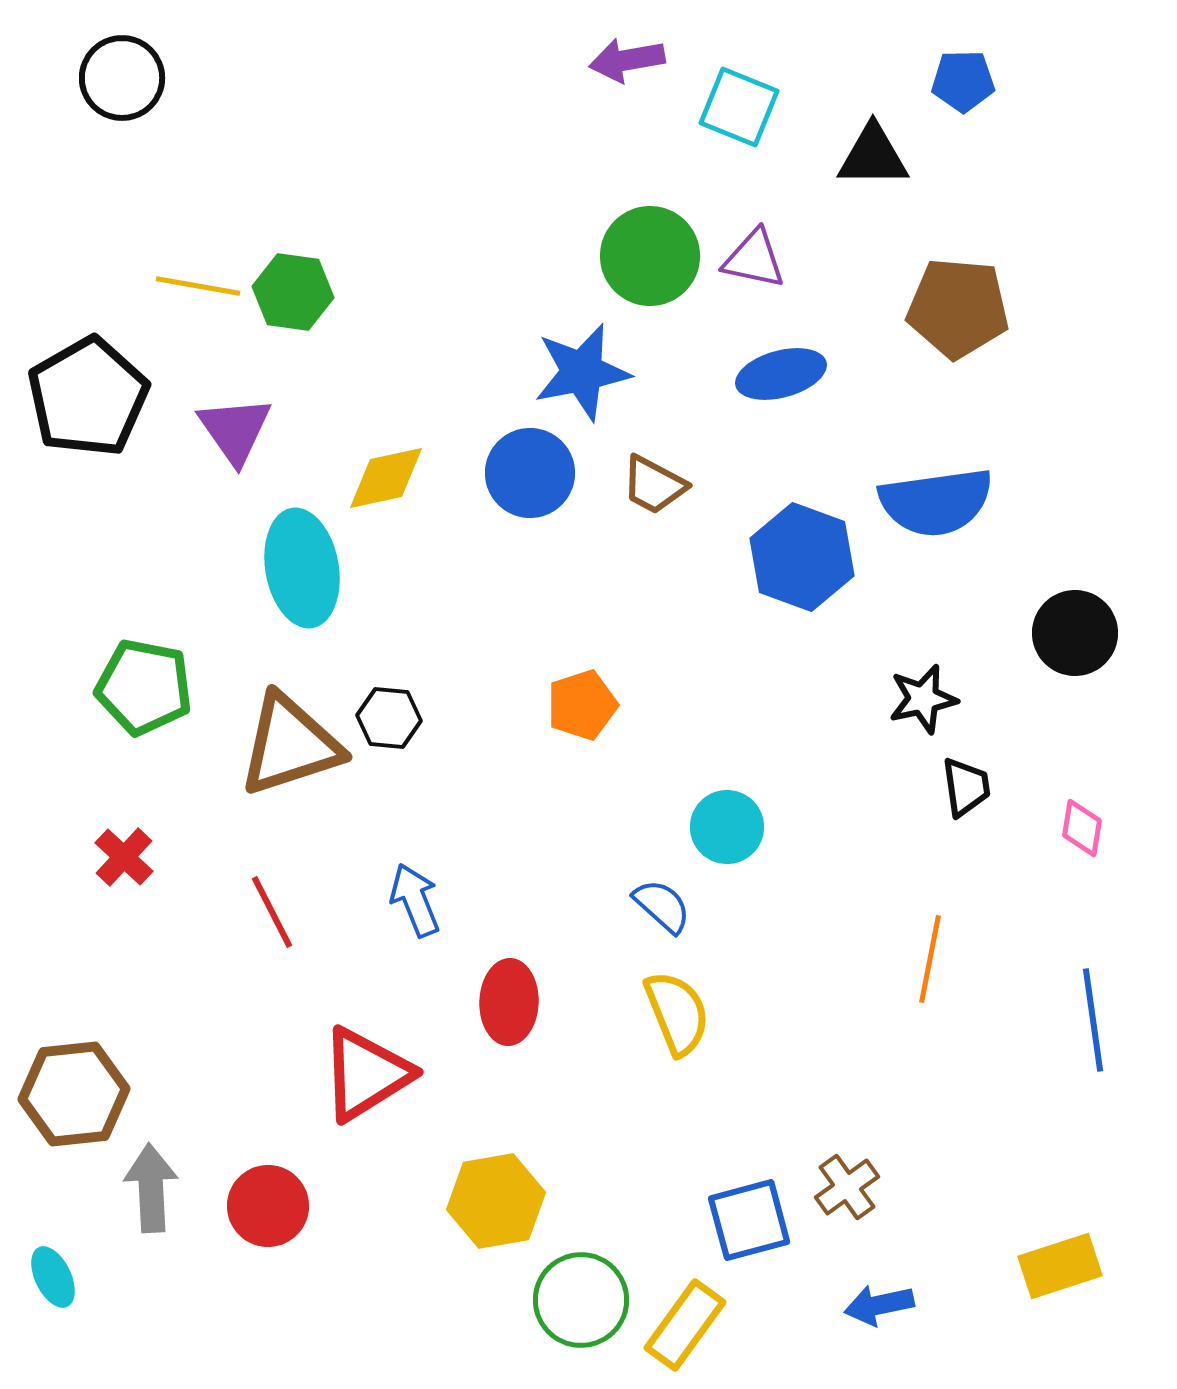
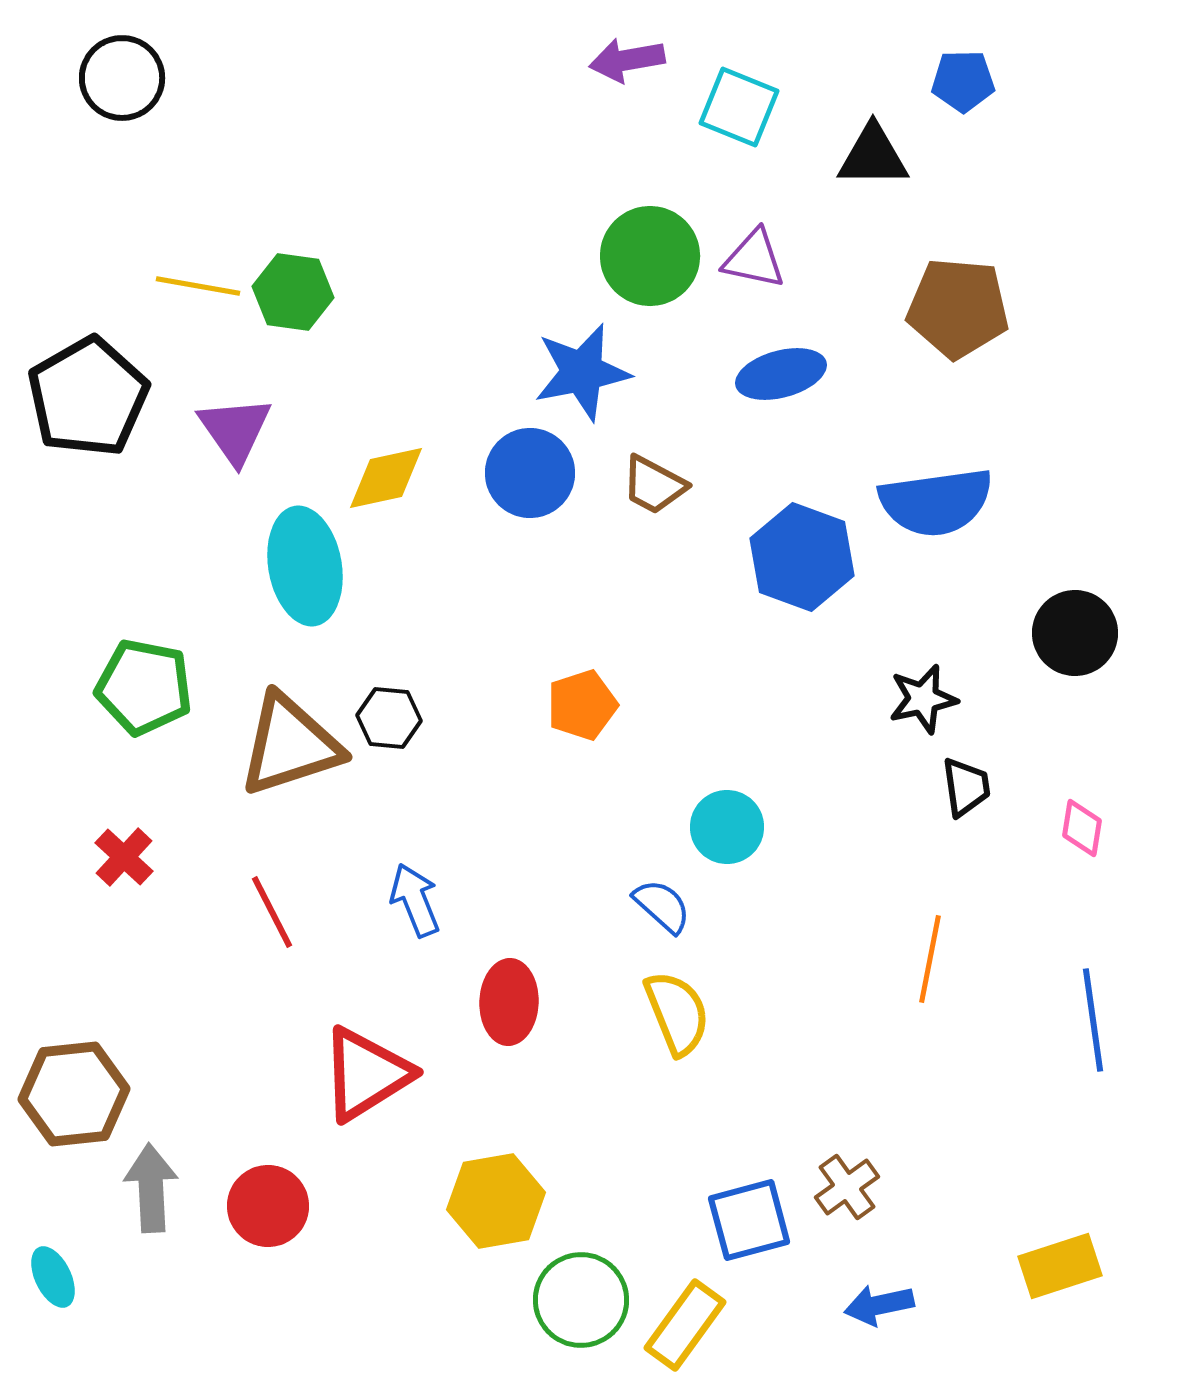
cyan ellipse at (302, 568): moved 3 px right, 2 px up
